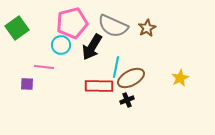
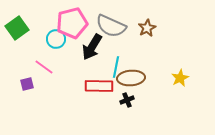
gray semicircle: moved 2 px left
cyan circle: moved 5 px left, 6 px up
pink line: rotated 30 degrees clockwise
brown ellipse: rotated 24 degrees clockwise
purple square: rotated 16 degrees counterclockwise
